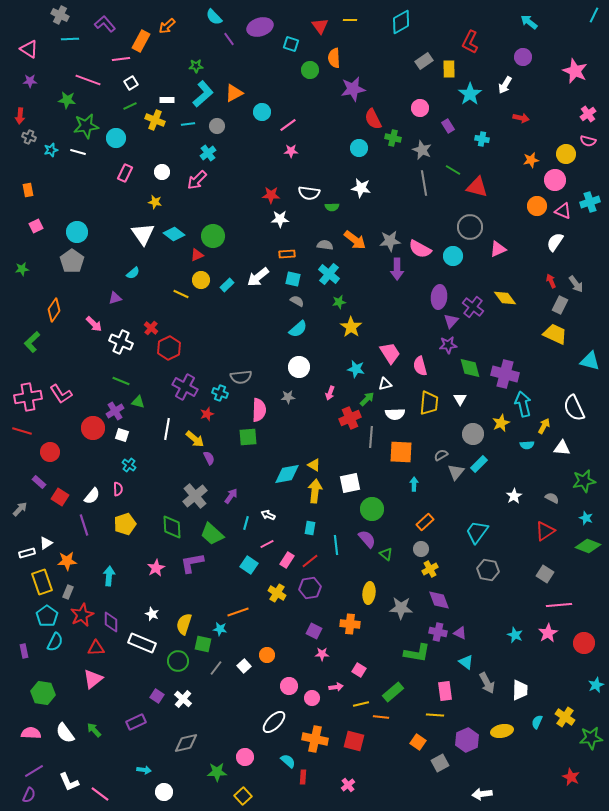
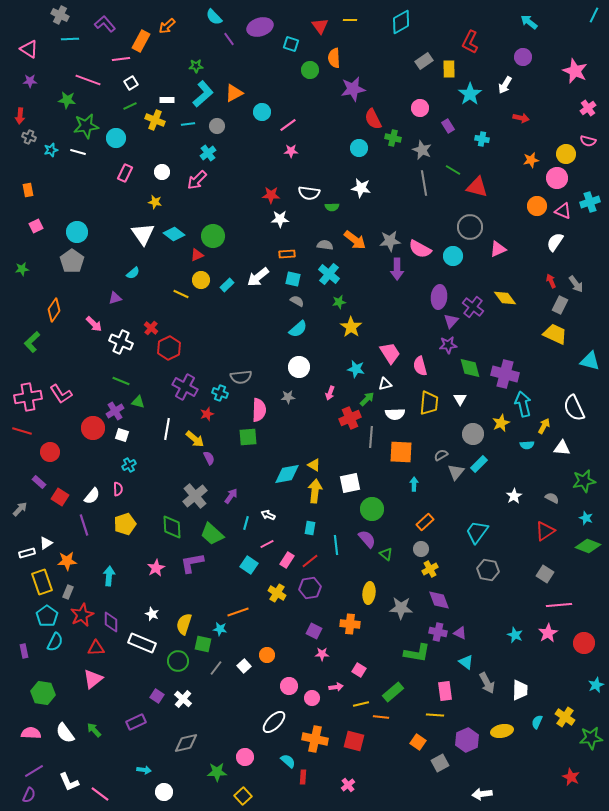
pink cross at (588, 114): moved 6 px up
pink circle at (555, 180): moved 2 px right, 2 px up
cyan cross at (129, 465): rotated 24 degrees clockwise
